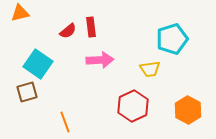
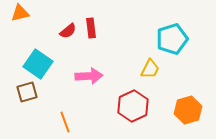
red rectangle: moved 1 px down
pink arrow: moved 11 px left, 16 px down
yellow trapezoid: rotated 55 degrees counterclockwise
orange hexagon: rotated 16 degrees clockwise
